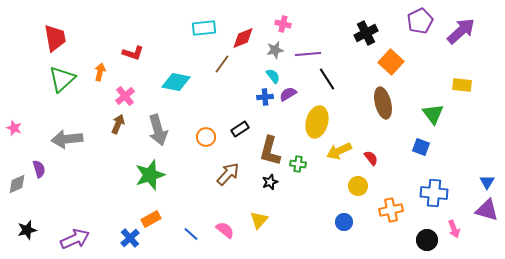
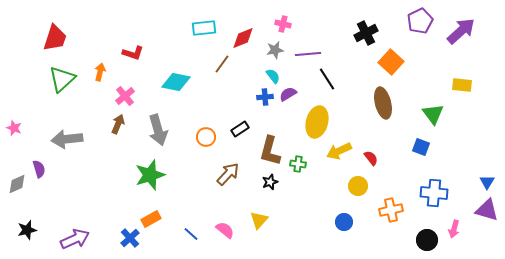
red trapezoid at (55, 38): rotated 28 degrees clockwise
pink arrow at (454, 229): rotated 36 degrees clockwise
